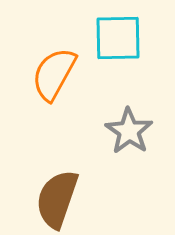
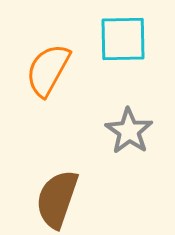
cyan square: moved 5 px right, 1 px down
orange semicircle: moved 6 px left, 4 px up
